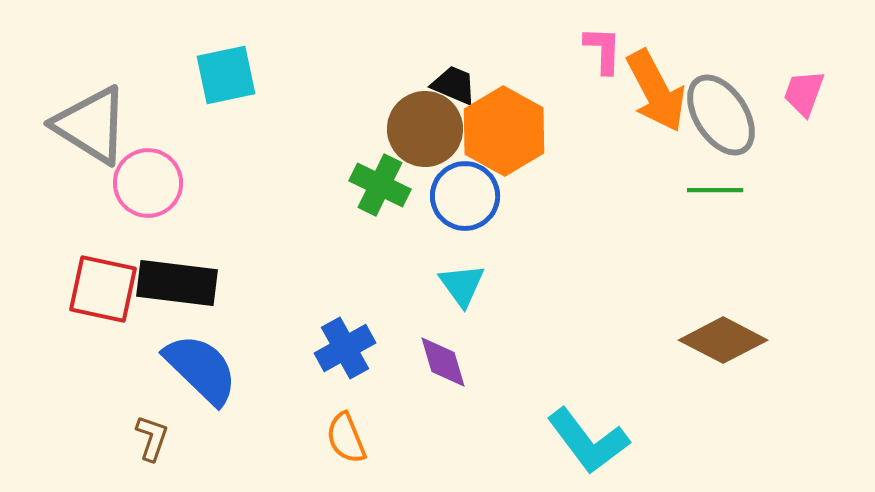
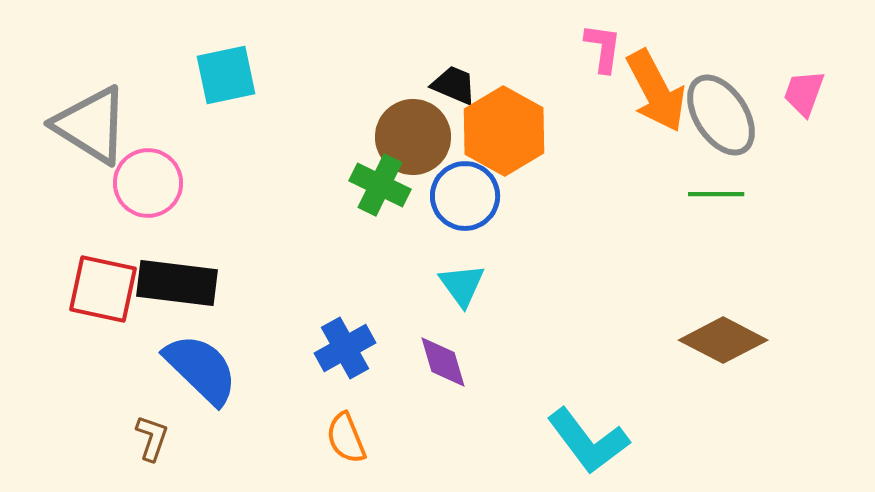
pink L-shape: moved 2 px up; rotated 6 degrees clockwise
brown circle: moved 12 px left, 8 px down
green line: moved 1 px right, 4 px down
